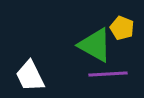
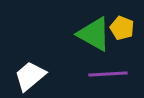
green triangle: moved 1 px left, 11 px up
white trapezoid: rotated 76 degrees clockwise
